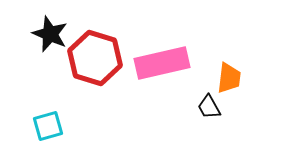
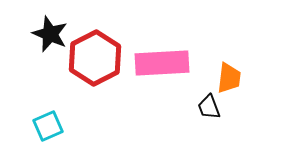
red hexagon: rotated 16 degrees clockwise
pink rectangle: rotated 10 degrees clockwise
black trapezoid: rotated 8 degrees clockwise
cyan square: rotated 8 degrees counterclockwise
